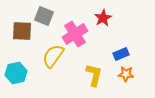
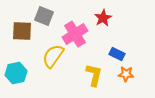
blue rectangle: moved 4 px left; rotated 49 degrees clockwise
